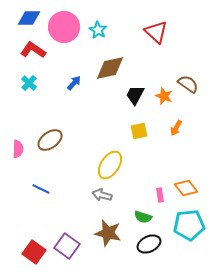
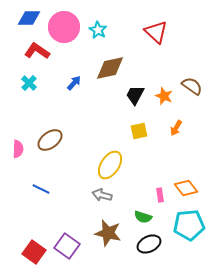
red L-shape: moved 4 px right, 1 px down
brown semicircle: moved 4 px right, 2 px down
